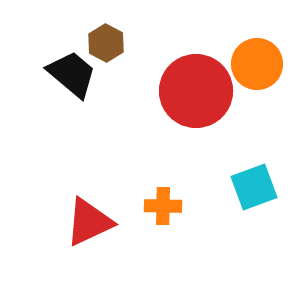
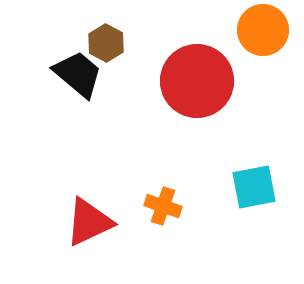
orange circle: moved 6 px right, 34 px up
black trapezoid: moved 6 px right
red circle: moved 1 px right, 10 px up
cyan square: rotated 9 degrees clockwise
orange cross: rotated 18 degrees clockwise
